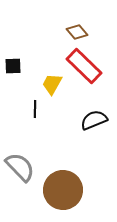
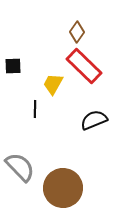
brown diamond: rotated 75 degrees clockwise
yellow trapezoid: moved 1 px right
brown circle: moved 2 px up
